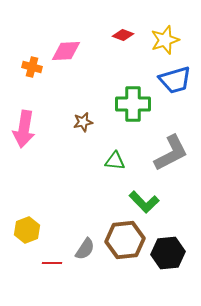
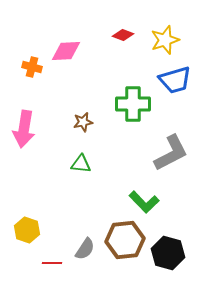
green triangle: moved 34 px left, 3 px down
yellow hexagon: rotated 20 degrees counterclockwise
black hexagon: rotated 20 degrees clockwise
